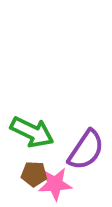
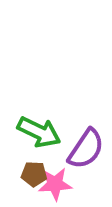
green arrow: moved 7 px right
purple semicircle: moved 1 px up
